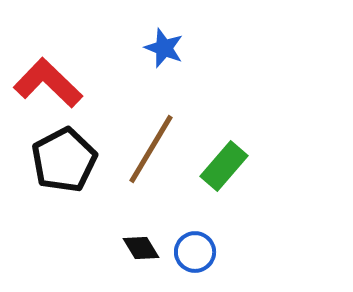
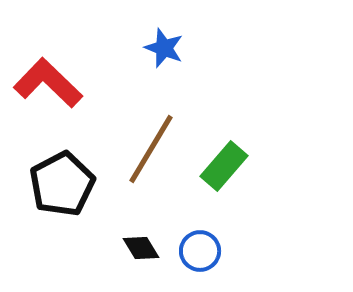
black pentagon: moved 2 px left, 24 px down
blue circle: moved 5 px right, 1 px up
